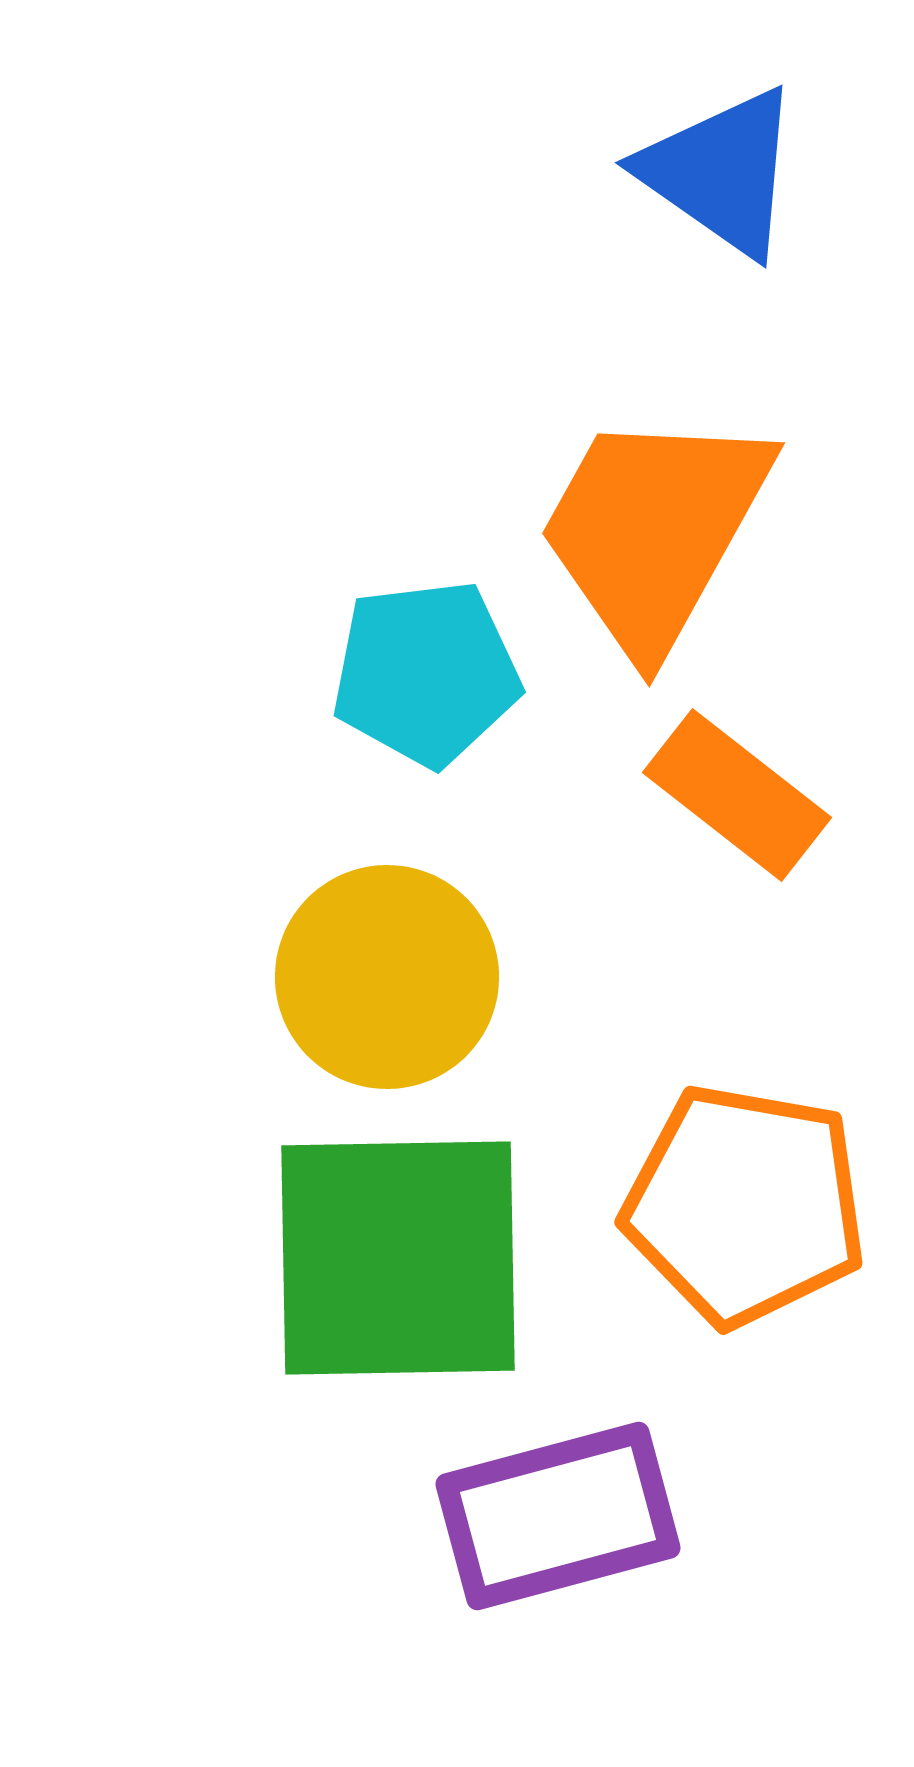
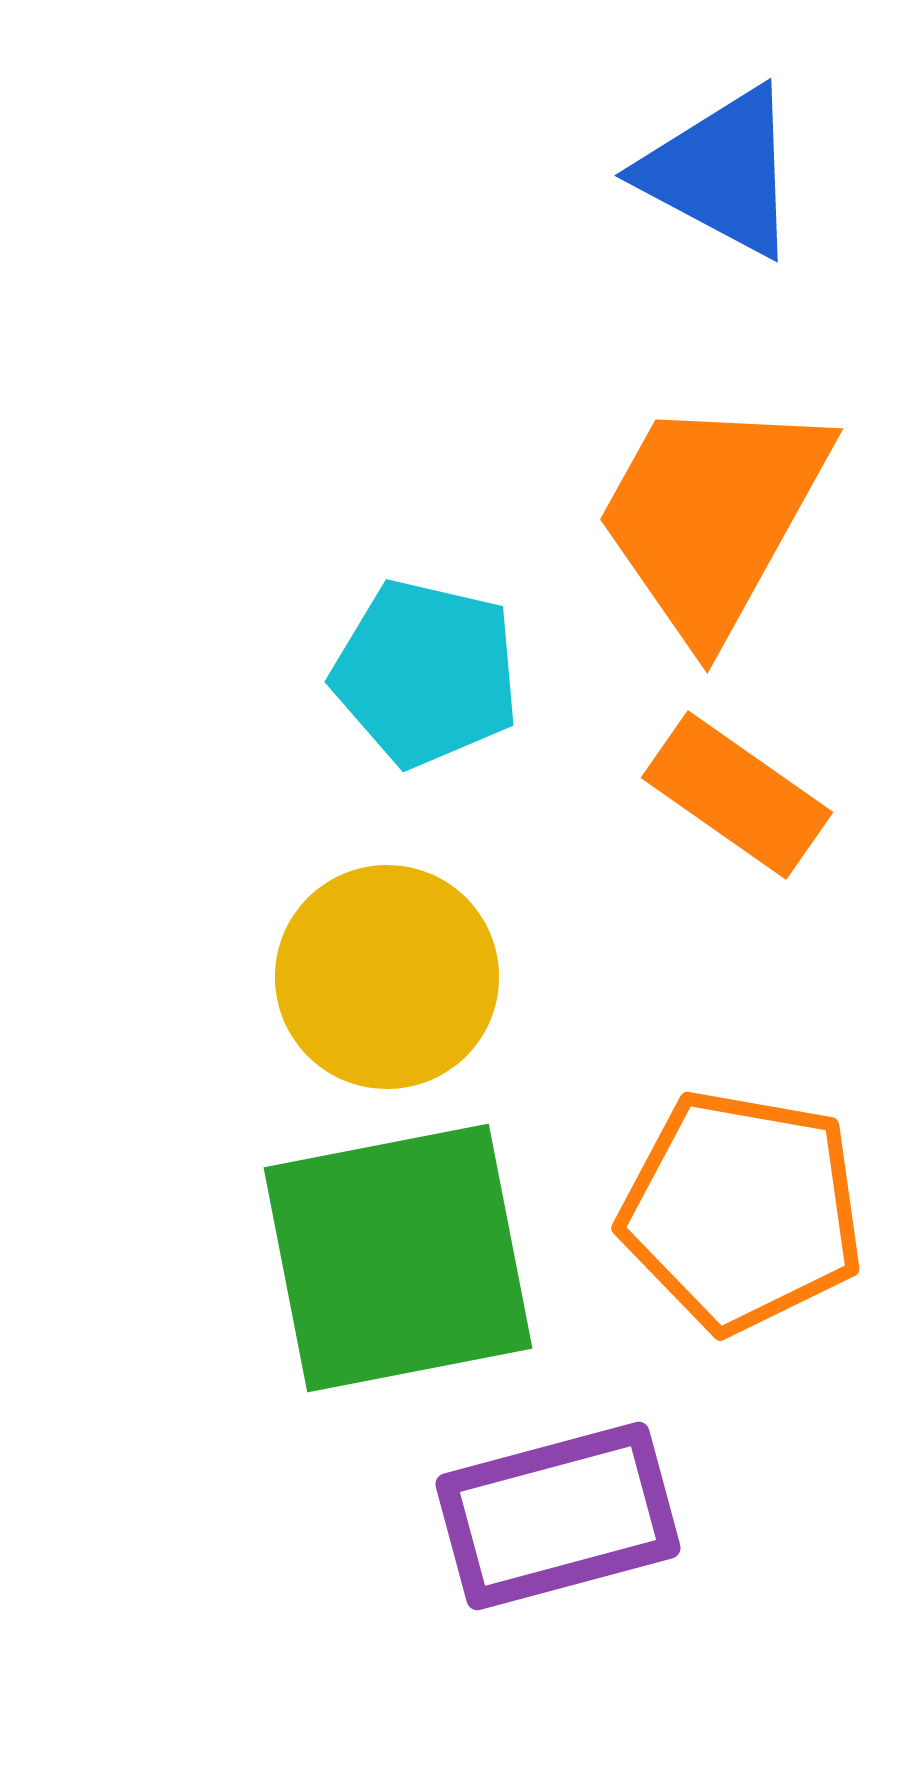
blue triangle: rotated 7 degrees counterclockwise
orange trapezoid: moved 58 px right, 14 px up
cyan pentagon: rotated 20 degrees clockwise
orange rectangle: rotated 3 degrees counterclockwise
orange pentagon: moved 3 px left, 6 px down
green square: rotated 10 degrees counterclockwise
